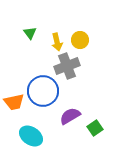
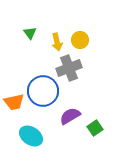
gray cross: moved 2 px right, 2 px down
